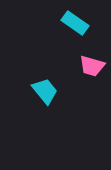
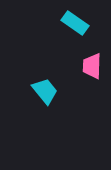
pink trapezoid: rotated 76 degrees clockwise
